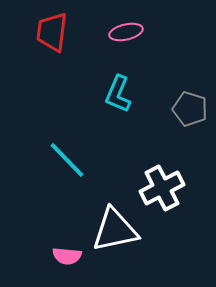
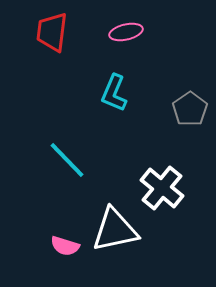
cyan L-shape: moved 4 px left, 1 px up
gray pentagon: rotated 20 degrees clockwise
white cross: rotated 24 degrees counterclockwise
pink semicircle: moved 2 px left, 10 px up; rotated 12 degrees clockwise
